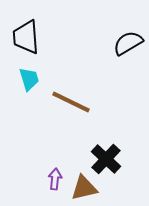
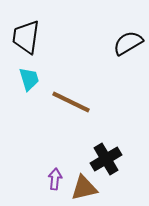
black trapezoid: rotated 12 degrees clockwise
black cross: rotated 16 degrees clockwise
